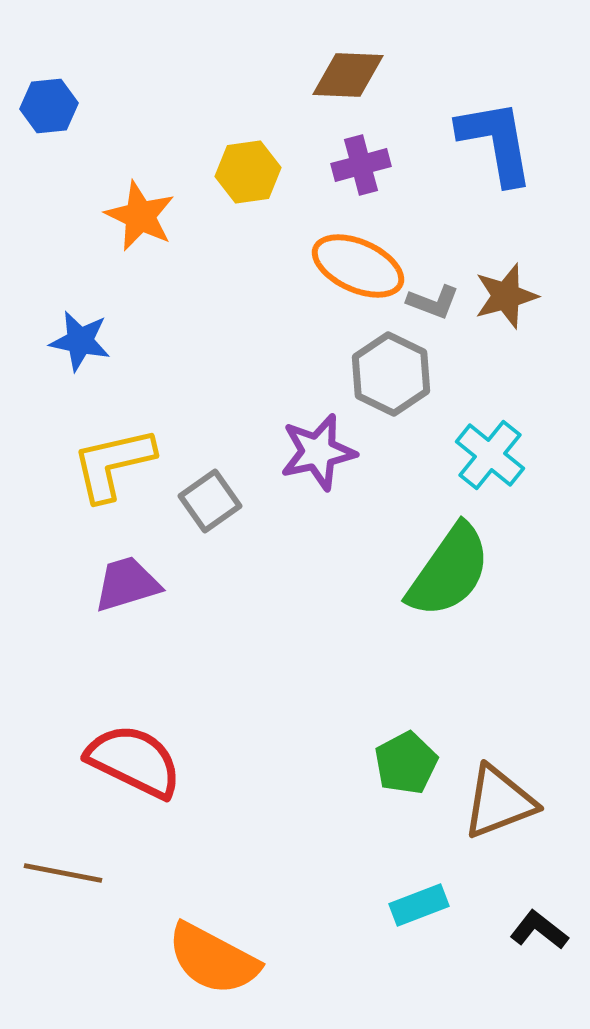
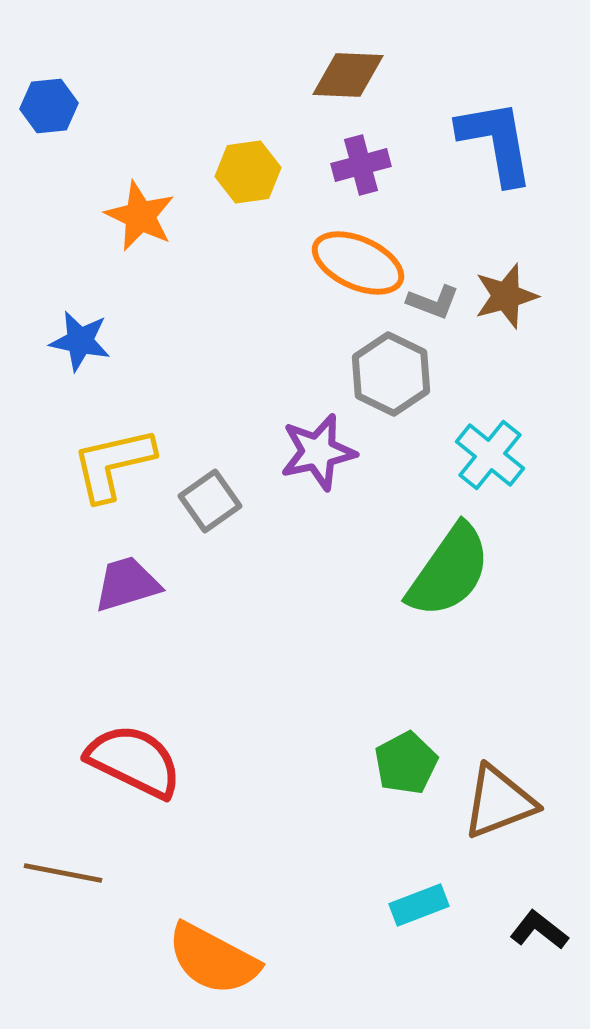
orange ellipse: moved 3 px up
